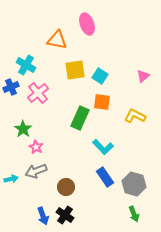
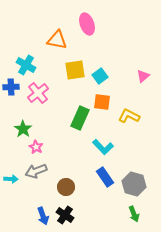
cyan square: rotated 21 degrees clockwise
blue cross: rotated 21 degrees clockwise
yellow L-shape: moved 6 px left
cyan arrow: rotated 16 degrees clockwise
